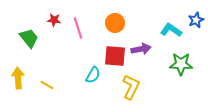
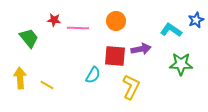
orange circle: moved 1 px right, 2 px up
pink line: rotated 70 degrees counterclockwise
yellow arrow: moved 2 px right
